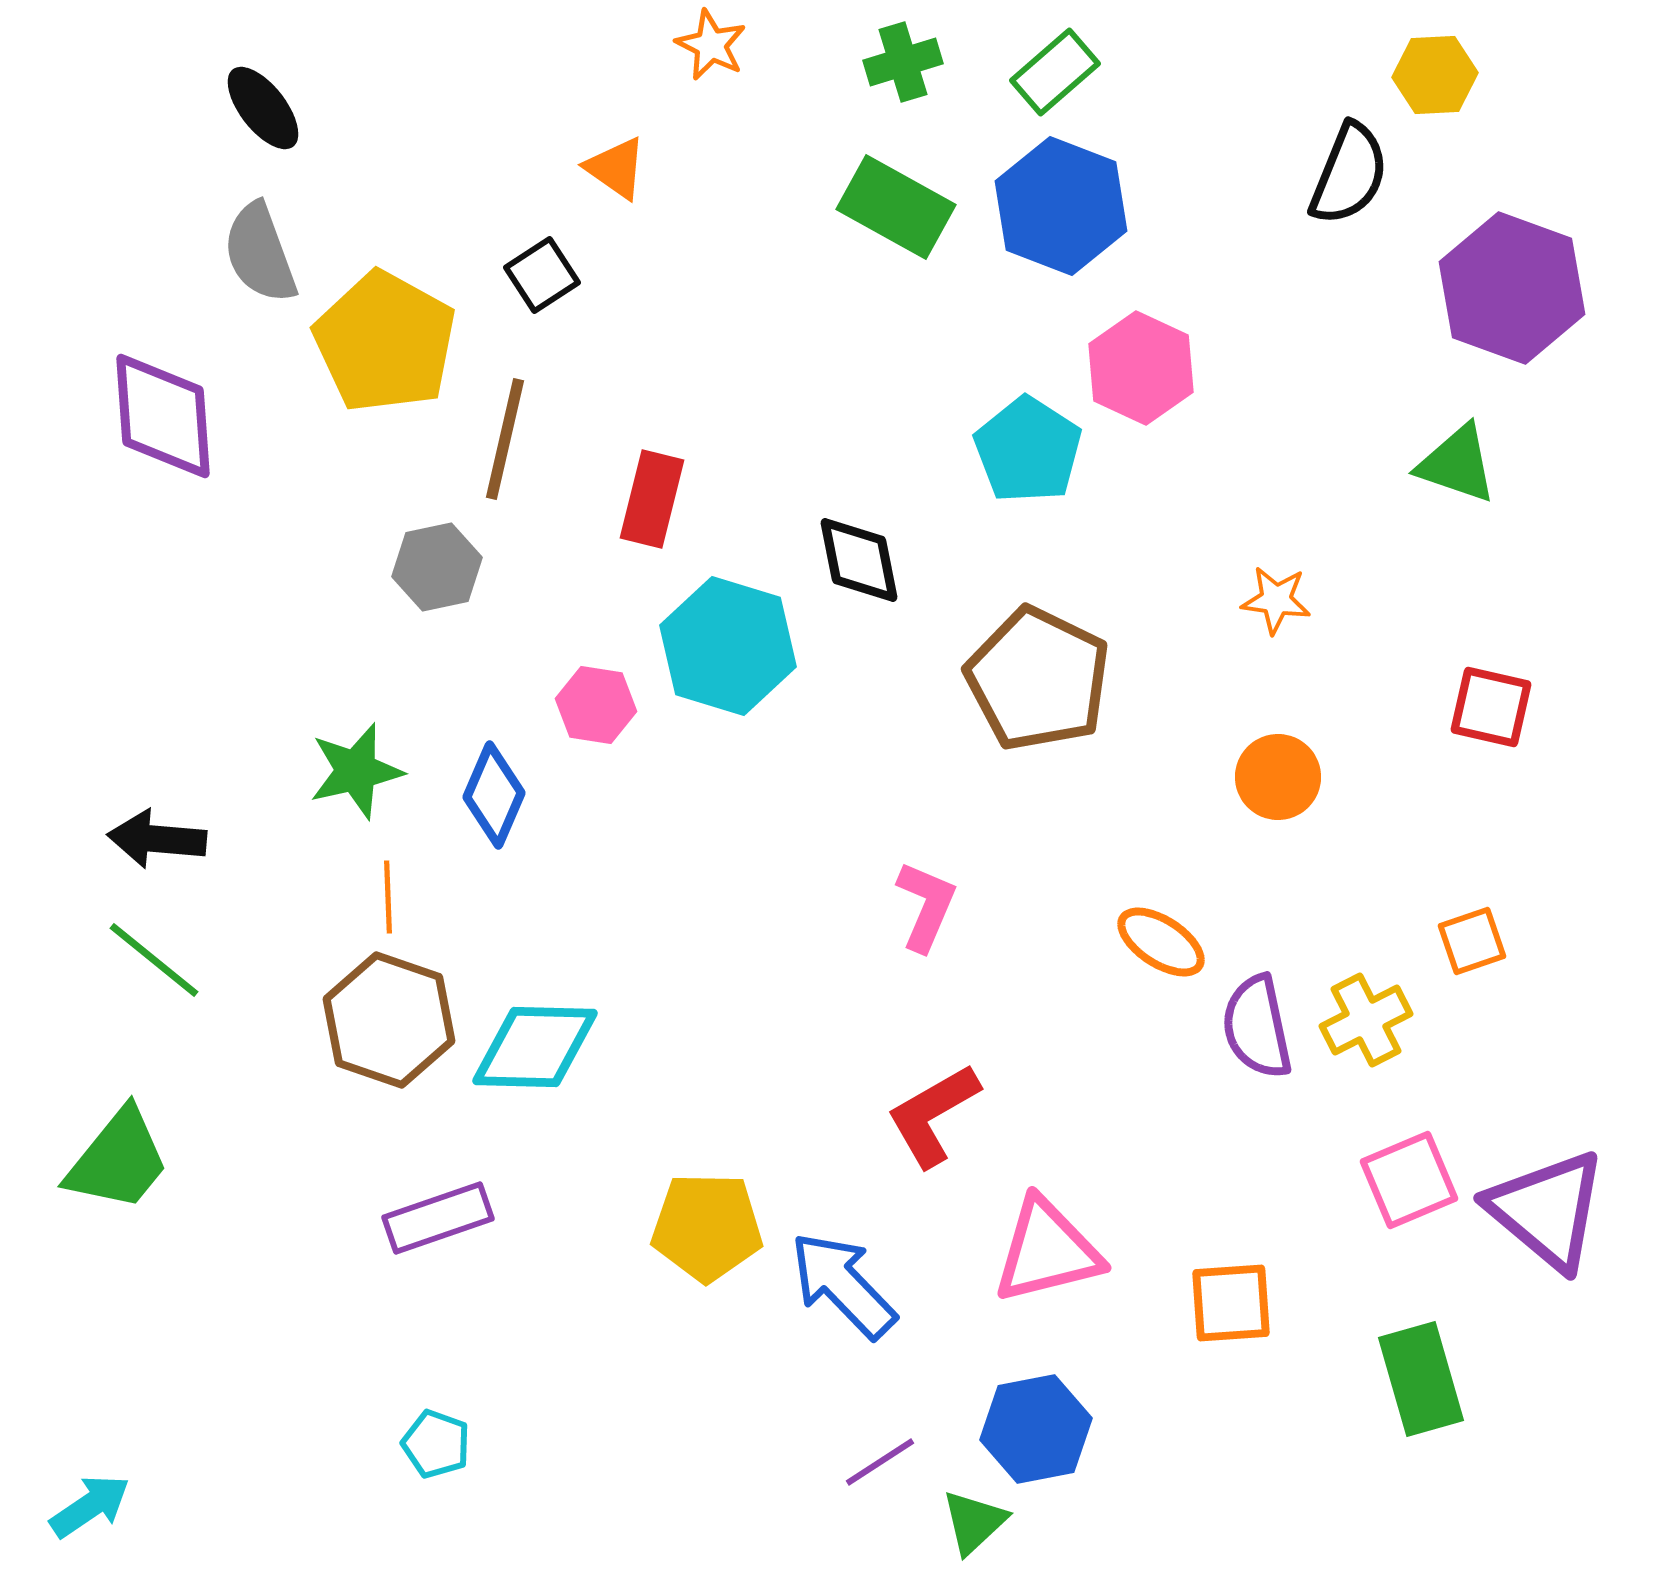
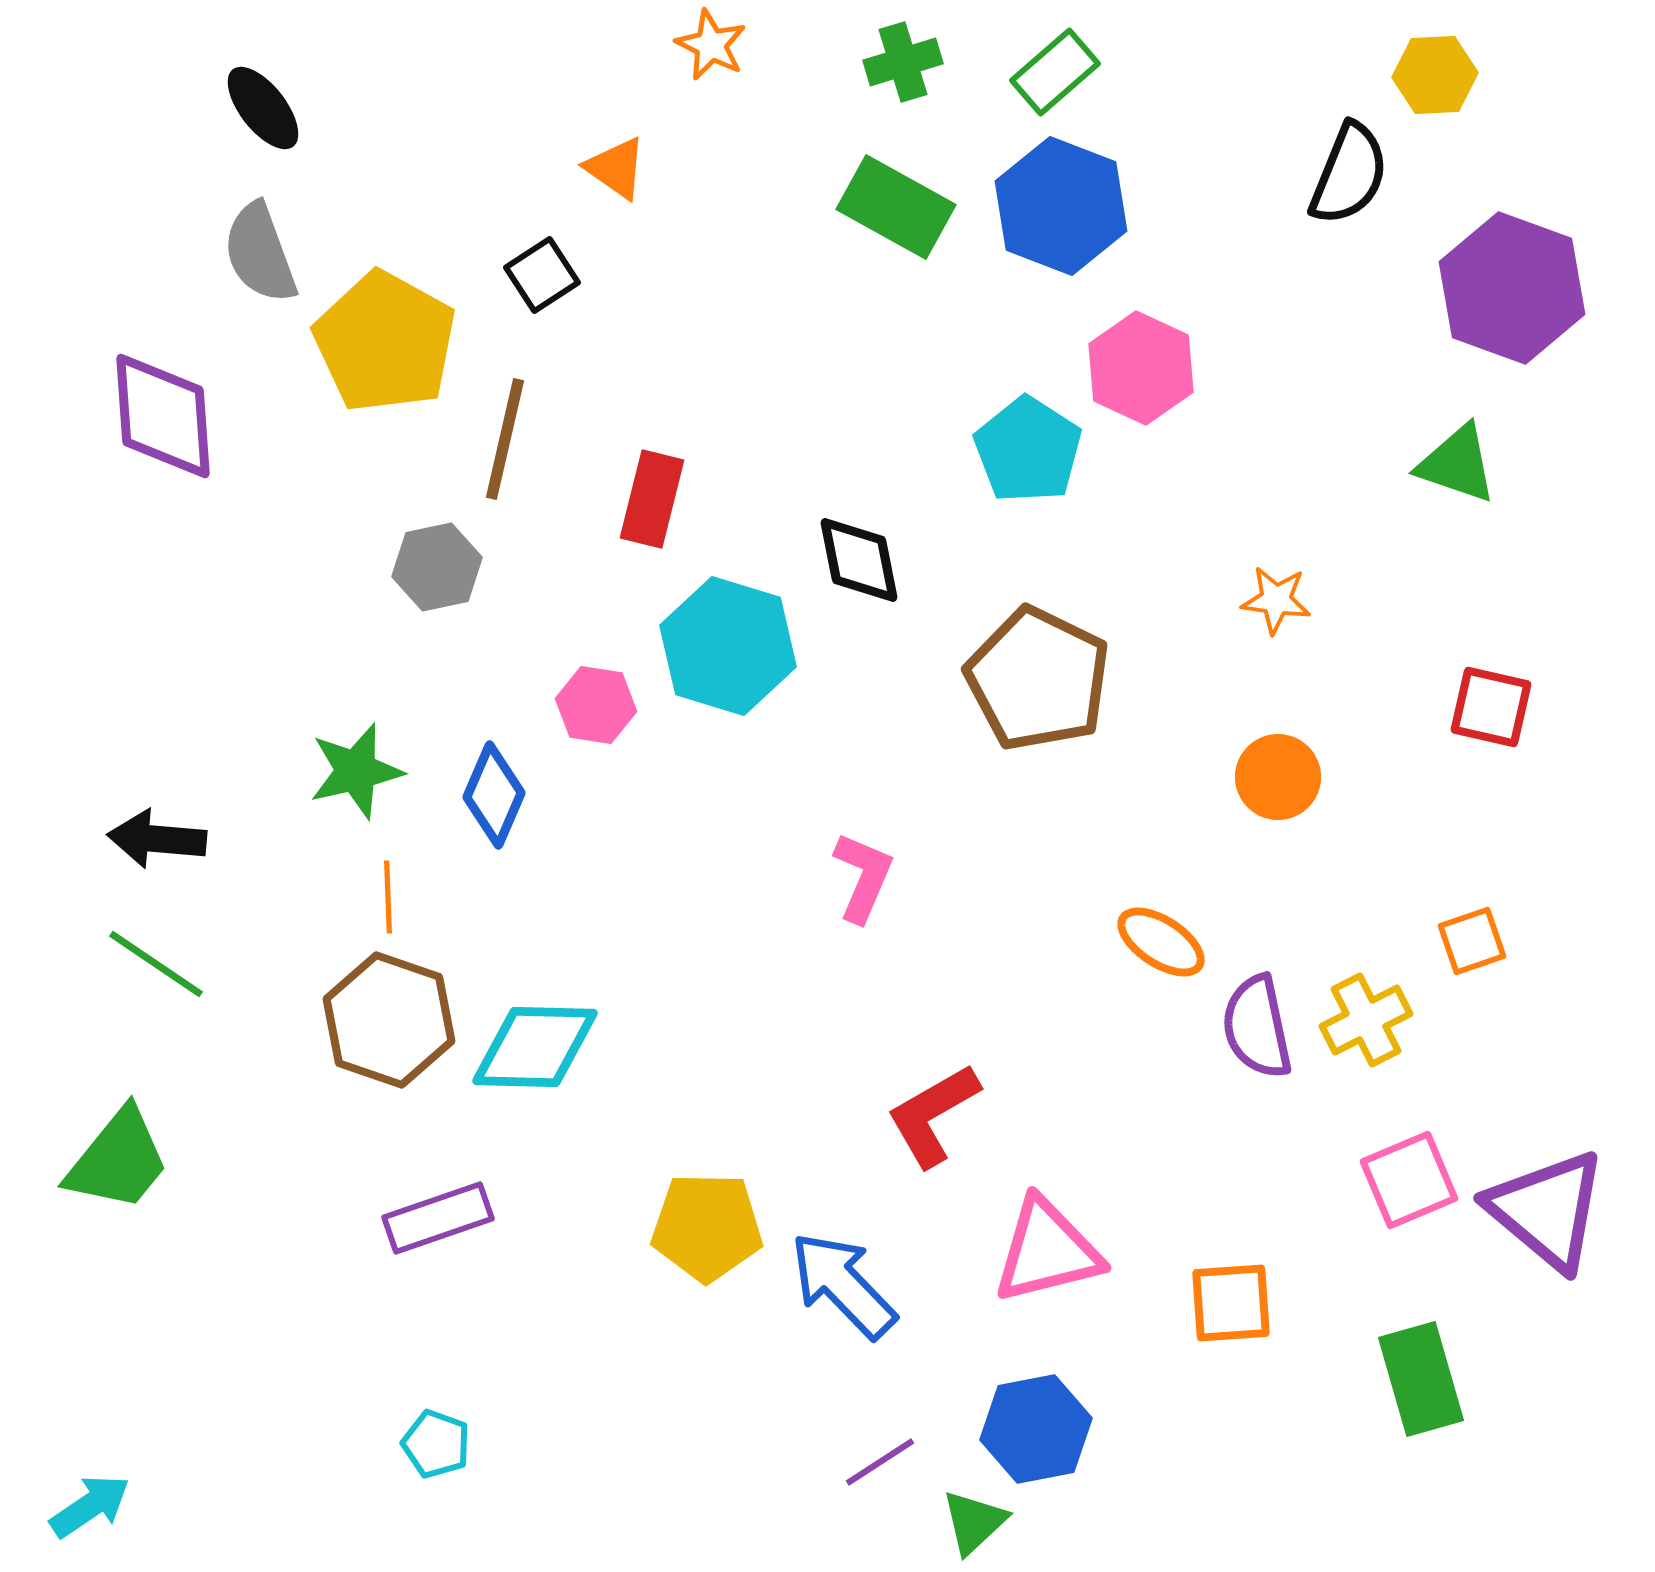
pink L-shape at (926, 906): moved 63 px left, 29 px up
green line at (154, 960): moved 2 px right, 4 px down; rotated 5 degrees counterclockwise
